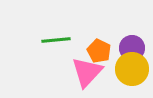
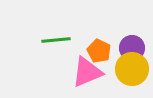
pink triangle: rotated 24 degrees clockwise
